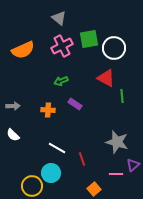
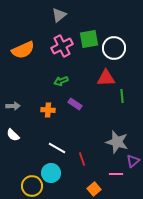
gray triangle: moved 3 px up; rotated 42 degrees clockwise
red triangle: rotated 30 degrees counterclockwise
purple triangle: moved 4 px up
